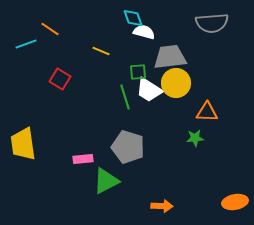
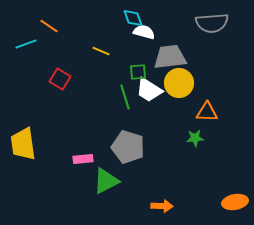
orange line: moved 1 px left, 3 px up
yellow circle: moved 3 px right
